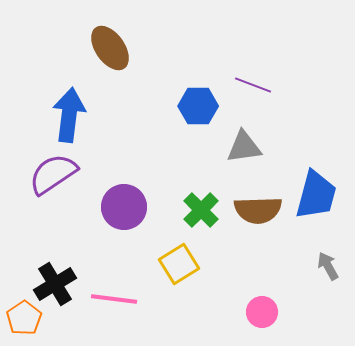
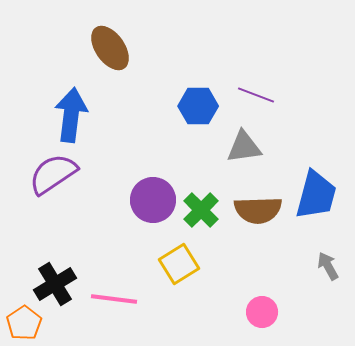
purple line: moved 3 px right, 10 px down
blue arrow: moved 2 px right
purple circle: moved 29 px right, 7 px up
orange pentagon: moved 5 px down
